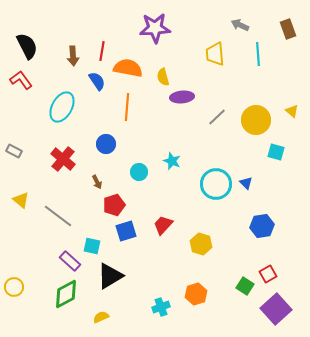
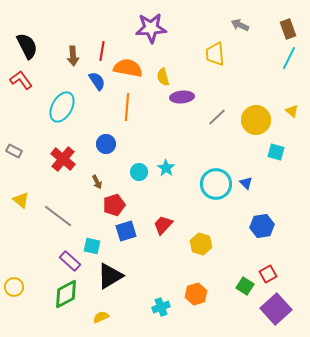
purple star at (155, 28): moved 4 px left
cyan line at (258, 54): moved 31 px right, 4 px down; rotated 30 degrees clockwise
cyan star at (172, 161): moved 6 px left, 7 px down; rotated 12 degrees clockwise
